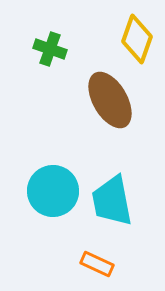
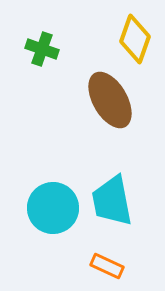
yellow diamond: moved 2 px left
green cross: moved 8 px left
cyan circle: moved 17 px down
orange rectangle: moved 10 px right, 2 px down
